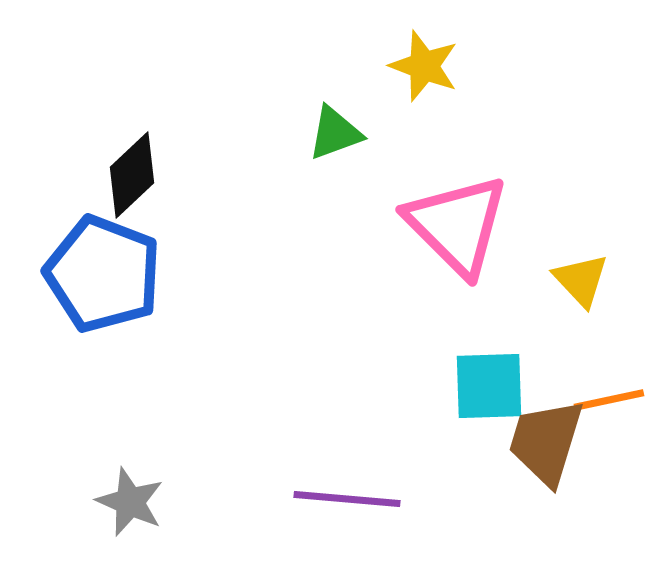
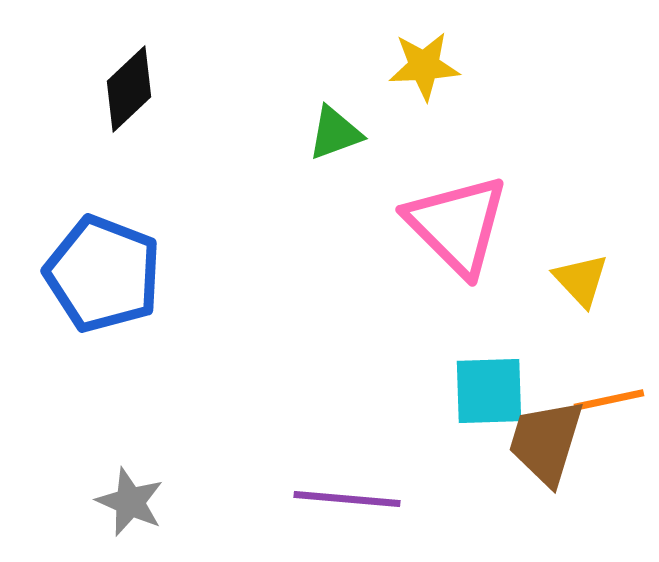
yellow star: rotated 24 degrees counterclockwise
black diamond: moved 3 px left, 86 px up
cyan square: moved 5 px down
